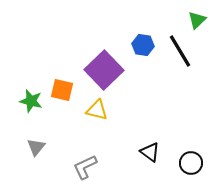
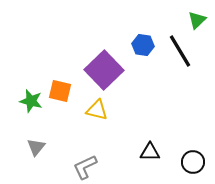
orange square: moved 2 px left, 1 px down
black triangle: rotated 35 degrees counterclockwise
black circle: moved 2 px right, 1 px up
